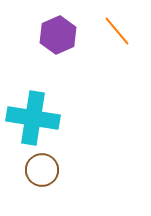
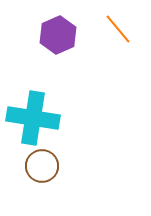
orange line: moved 1 px right, 2 px up
brown circle: moved 4 px up
